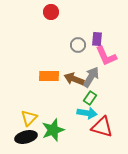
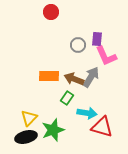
green rectangle: moved 23 px left
